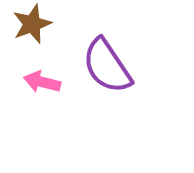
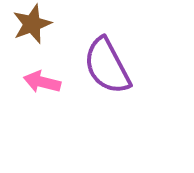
purple semicircle: rotated 6 degrees clockwise
